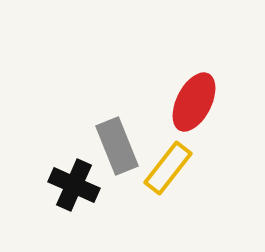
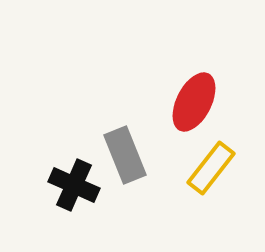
gray rectangle: moved 8 px right, 9 px down
yellow rectangle: moved 43 px right
